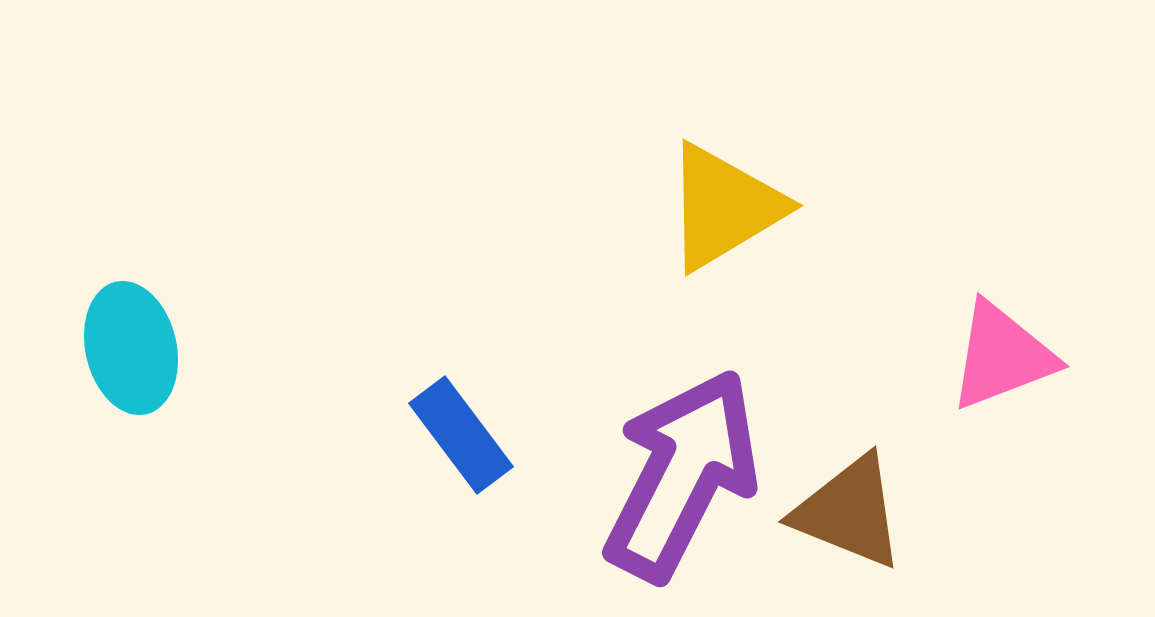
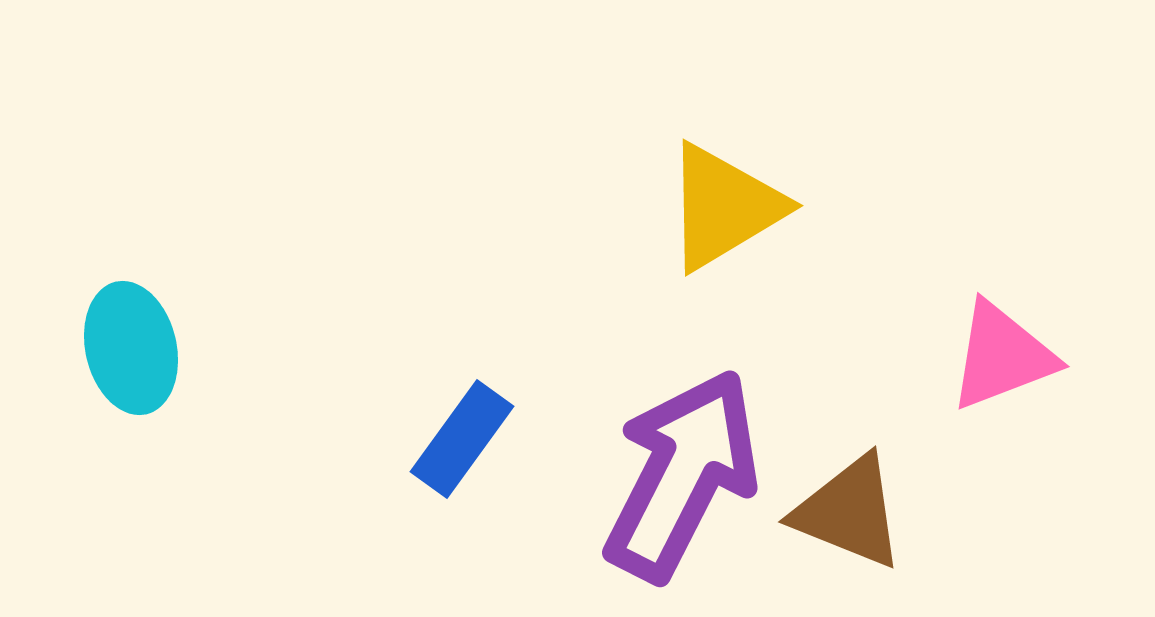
blue rectangle: moved 1 px right, 4 px down; rotated 73 degrees clockwise
